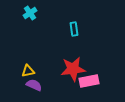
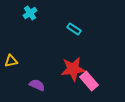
cyan rectangle: rotated 48 degrees counterclockwise
yellow triangle: moved 17 px left, 10 px up
pink rectangle: rotated 60 degrees clockwise
purple semicircle: moved 3 px right
